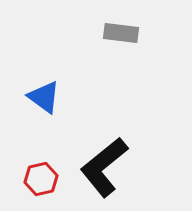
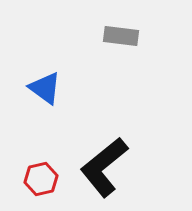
gray rectangle: moved 3 px down
blue triangle: moved 1 px right, 9 px up
